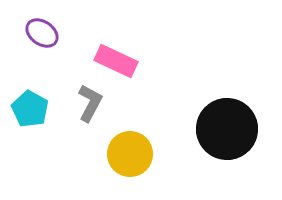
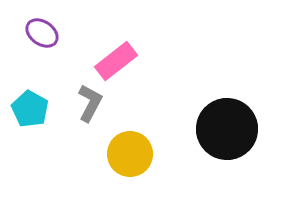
pink rectangle: rotated 63 degrees counterclockwise
